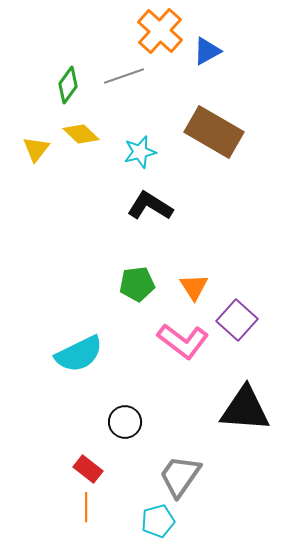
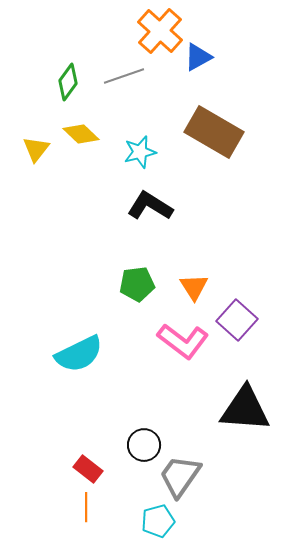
blue triangle: moved 9 px left, 6 px down
green diamond: moved 3 px up
black circle: moved 19 px right, 23 px down
